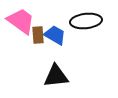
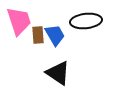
pink trapezoid: moved 2 px left; rotated 36 degrees clockwise
blue trapezoid: rotated 30 degrees clockwise
black triangle: moved 2 px right, 3 px up; rotated 40 degrees clockwise
